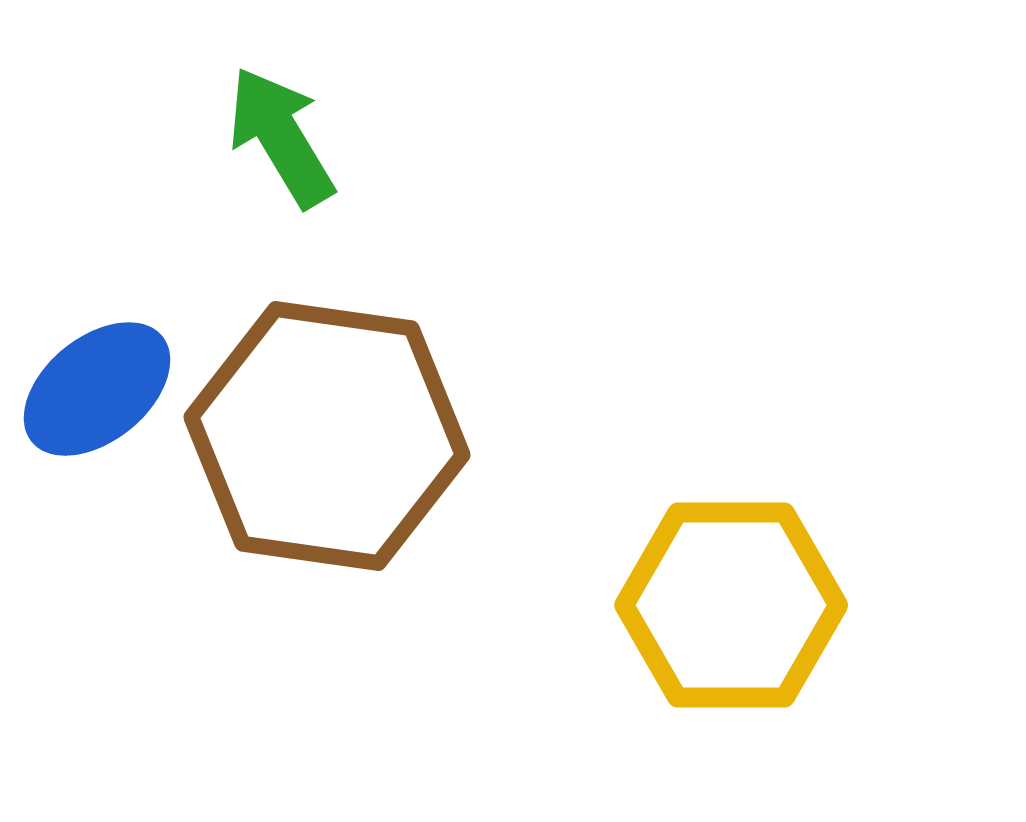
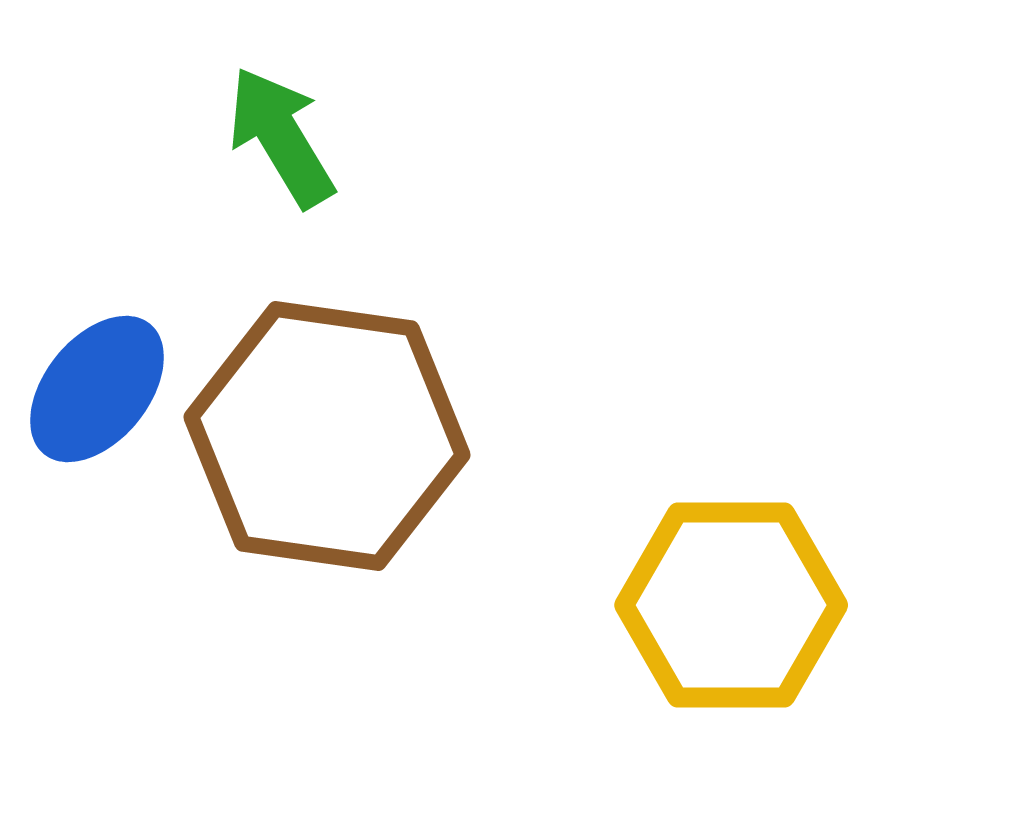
blue ellipse: rotated 12 degrees counterclockwise
